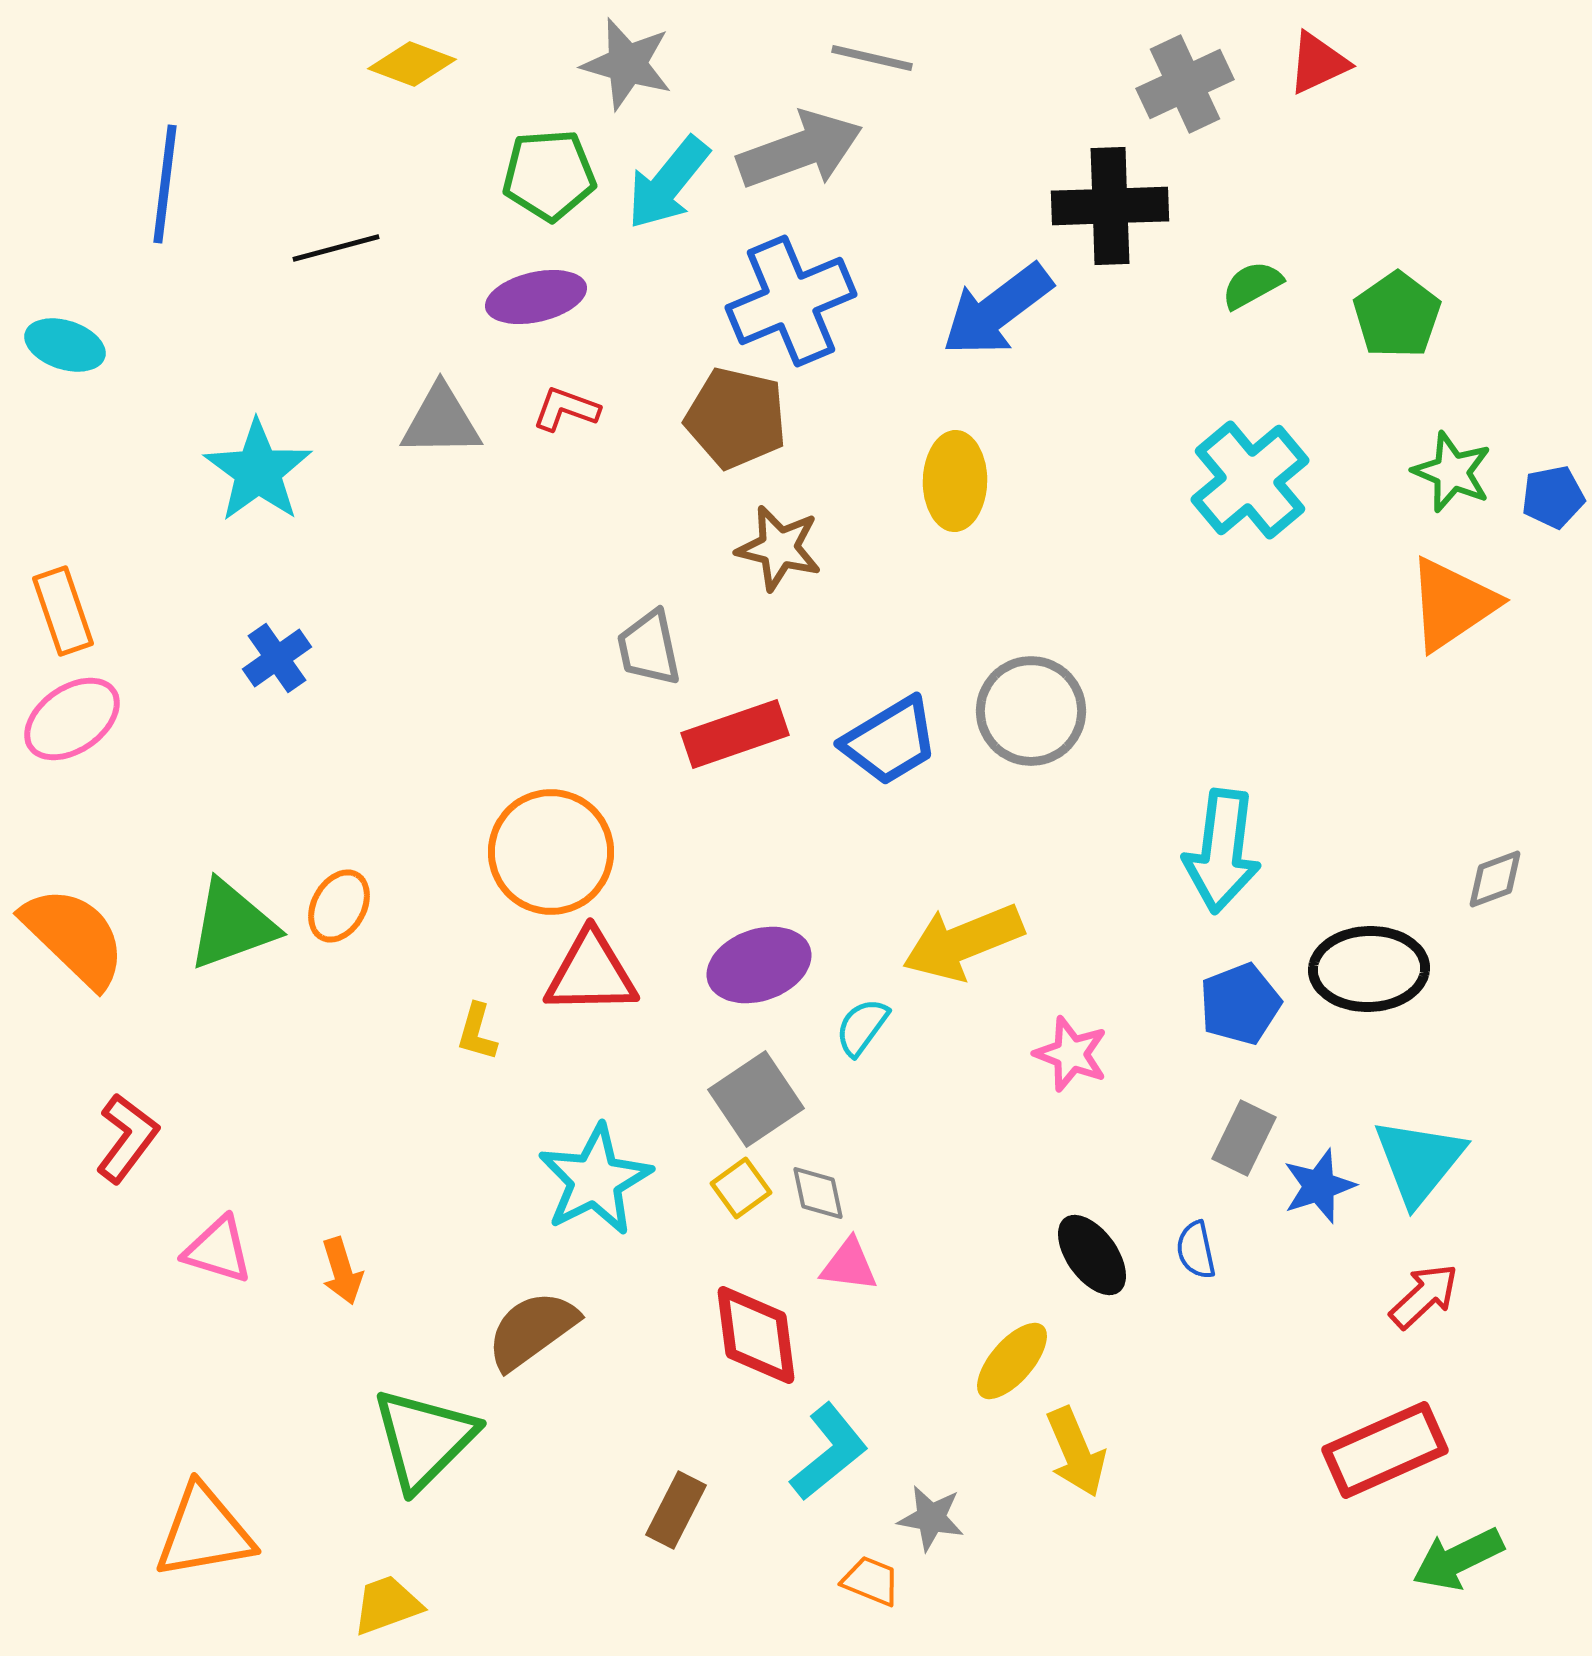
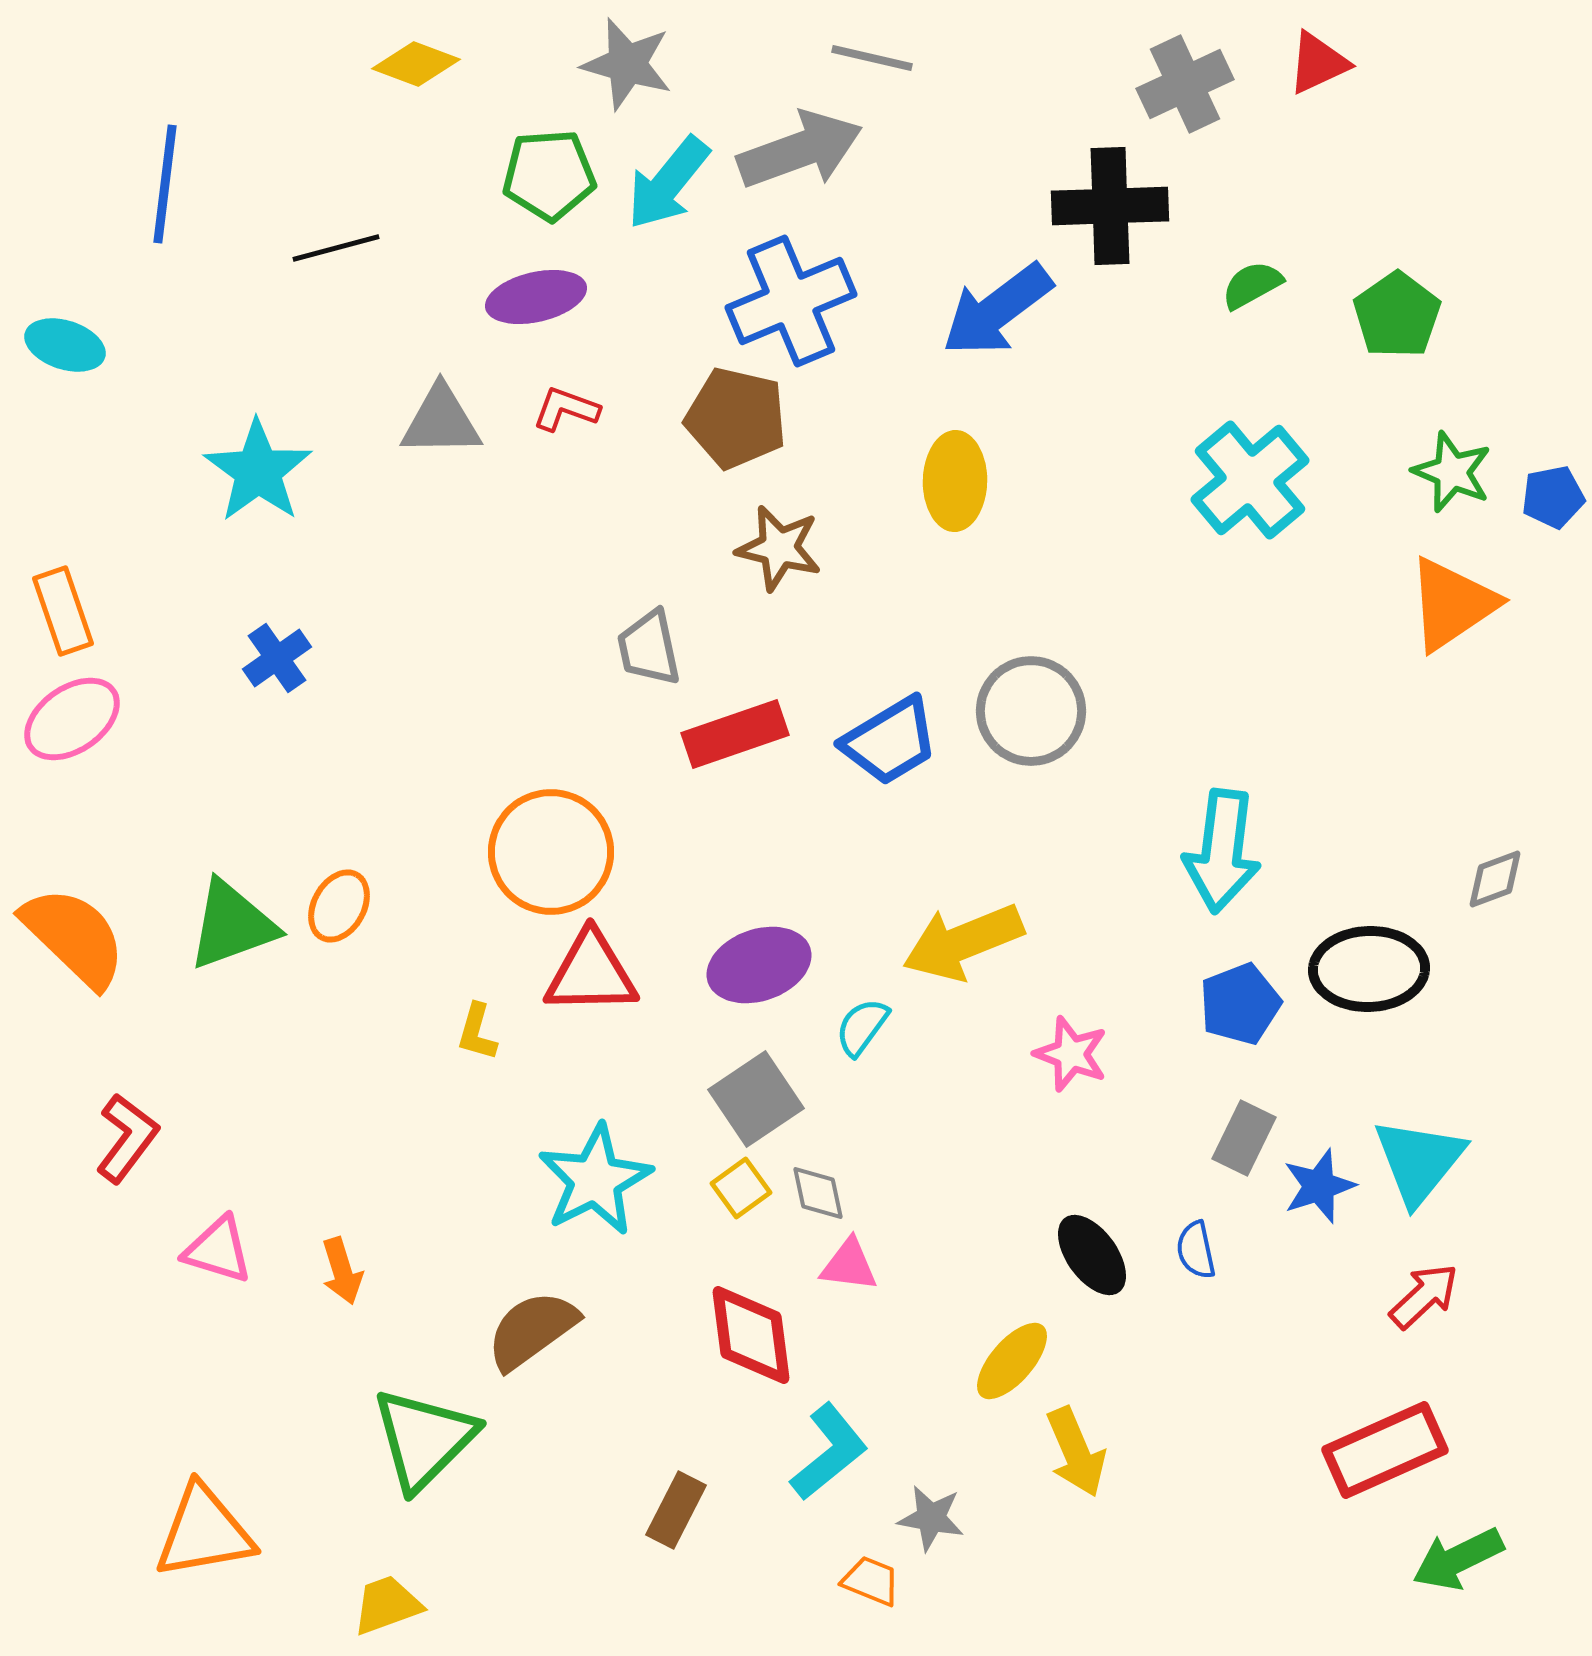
yellow diamond at (412, 64): moved 4 px right
red diamond at (756, 1335): moved 5 px left
